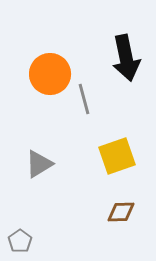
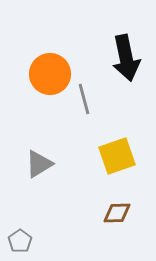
brown diamond: moved 4 px left, 1 px down
